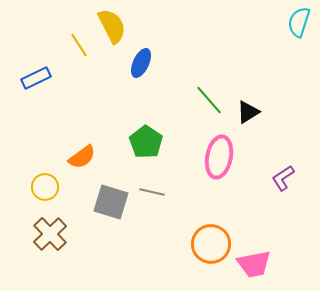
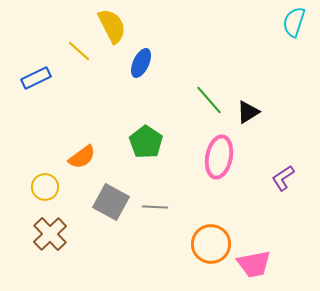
cyan semicircle: moved 5 px left
yellow line: moved 6 px down; rotated 15 degrees counterclockwise
gray line: moved 3 px right, 15 px down; rotated 10 degrees counterclockwise
gray square: rotated 12 degrees clockwise
